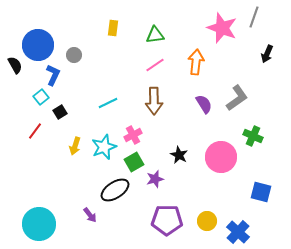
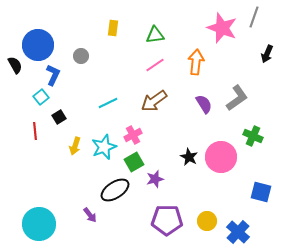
gray circle: moved 7 px right, 1 px down
brown arrow: rotated 56 degrees clockwise
black square: moved 1 px left, 5 px down
red line: rotated 42 degrees counterclockwise
black star: moved 10 px right, 2 px down
